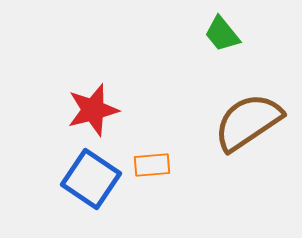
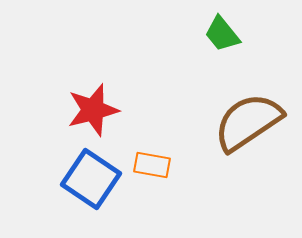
orange rectangle: rotated 15 degrees clockwise
